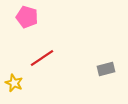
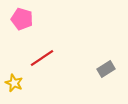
pink pentagon: moved 5 px left, 2 px down
gray rectangle: rotated 18 degrees counterclockwise
